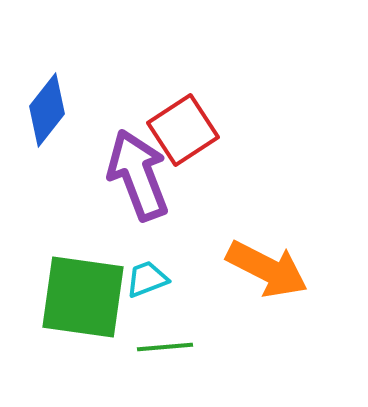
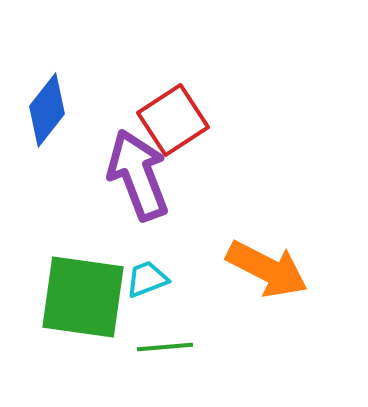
red square: moved 10 px left, 10 px up
